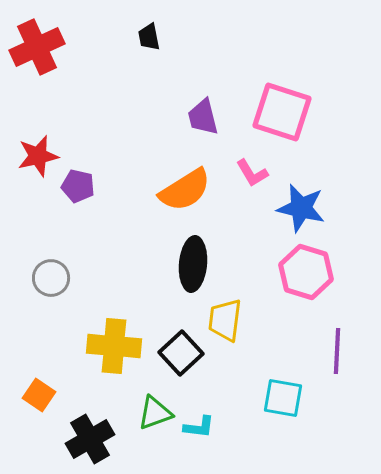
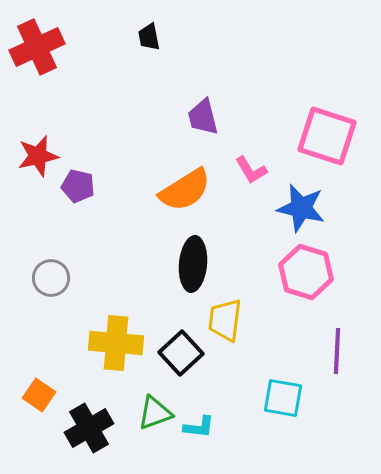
pink square: moved 45 px right, 24 px down
pink L-shape: moved 1 px left, 3 px up
yellow cross: moved 2 px right, 3 px up
black cross: moved 1 px left, 11 px up
